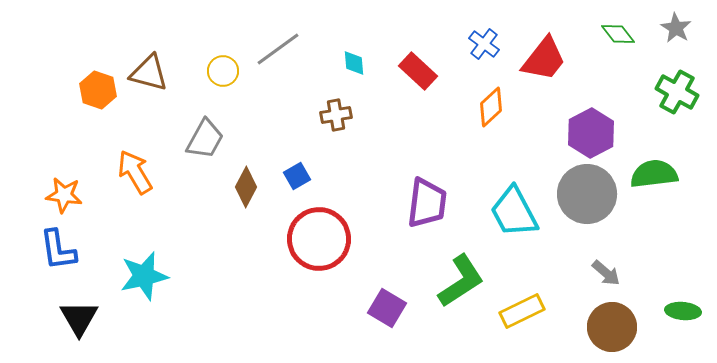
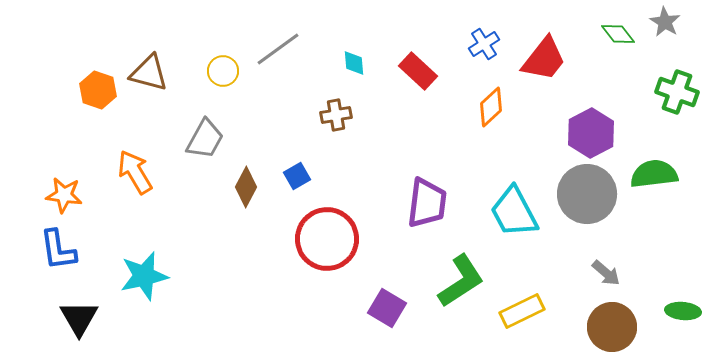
gray star: moved 11 px left, 6 px up
blue cross: rotated 20 degrees clockwise
green cross: rotated 9 degrees counterclockwise
red circle: moved 8 px right
